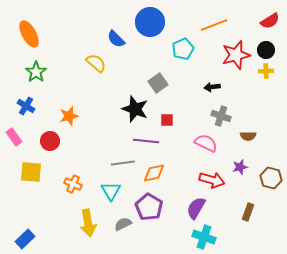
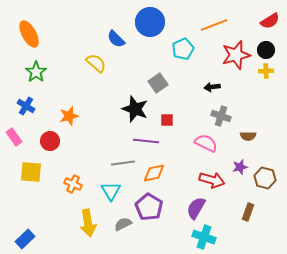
brown hexagon: moved 6 px left
